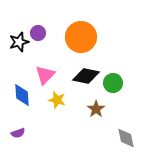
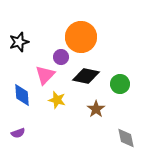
purple circle: moved 23 px right, 24 px down
green circle: moved 7 px right, 1 px down
